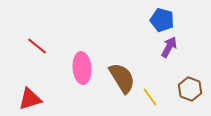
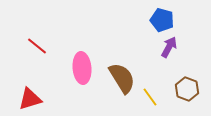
brown hexagon: moved 3 px left
